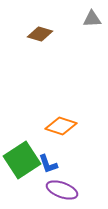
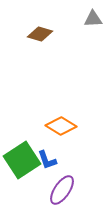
gray triangle: moved 1 px right
orange diamond: rotated 12 degrees clockwise
blue L-shape: moved 1 px left, 4 px up
purple ellipse: rotated 76 degrees counterclockwise
